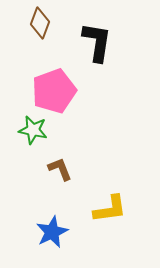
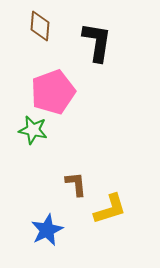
brown diamond: moved 3 px down; rotated 16 degrees counterclockwise
pink pentagon: moved 1 px left, 1 px down
brown L-shape: moved 16 px right, 15 px down; rotated 16 degrees clockwise
yellow L-shape: rotated 9 degrees counterclockwise
blue star: moved 5 px left, 2 px up
